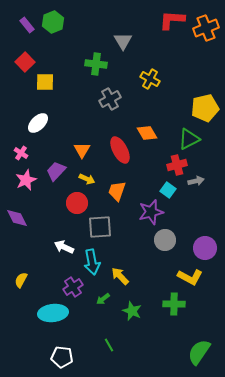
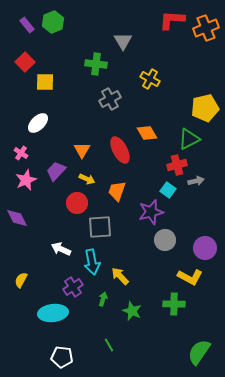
white arrow at (64, 247): moved 3 px left, 2 px down
green arrow at (103, 299): rotated 144 degrees clockwise
